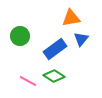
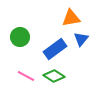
green circle: moved 1 px down
pink line: moved 2 px left, 5 px up
